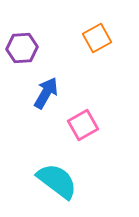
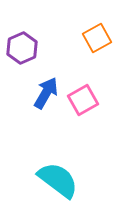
purple hexagon: rotated 20 degrees counterclockwise
pink square: moved 25 px up
cyan semicircle: moved 1 px right, 1 px up
